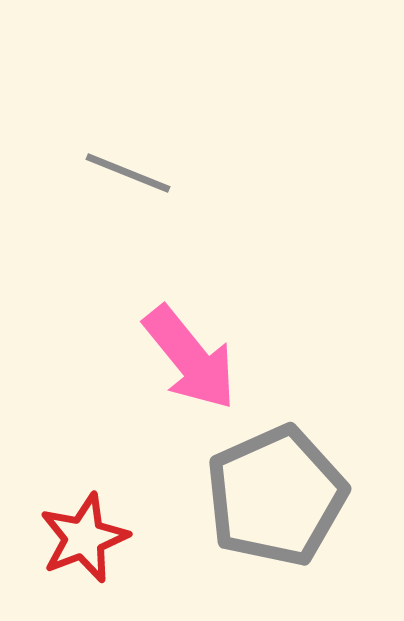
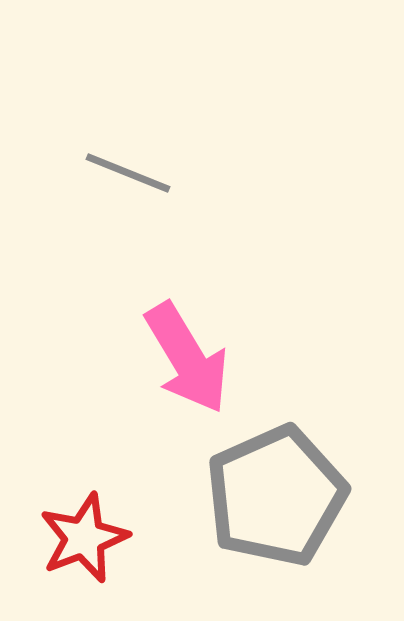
pink arrow: moved 3 px left; rotated 8 degrees clockwise
